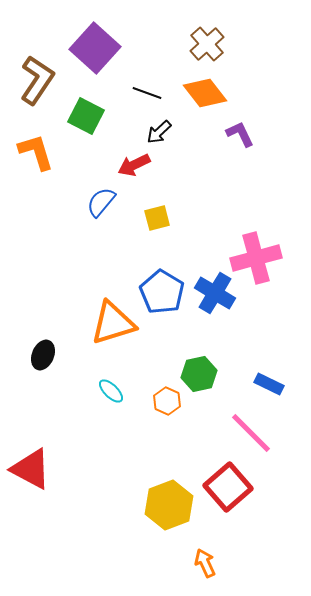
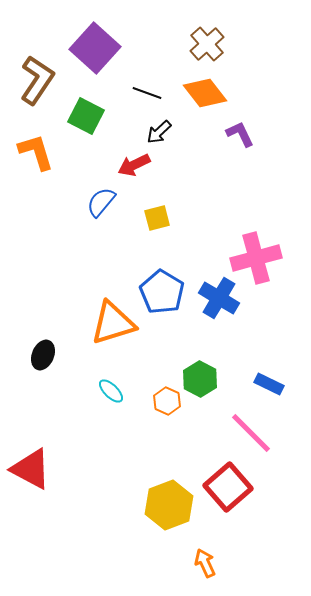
blue cross: moved 4 px right, 5 px down
green hexagon: moved 1 px right, 5 px down; rotated 20 degrees counterclockwise
